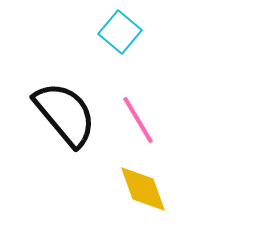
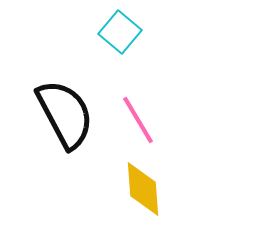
black semicircle: rotated 12 degrees clockwise
yellow diamond: rotated 16 degrees clockwise
